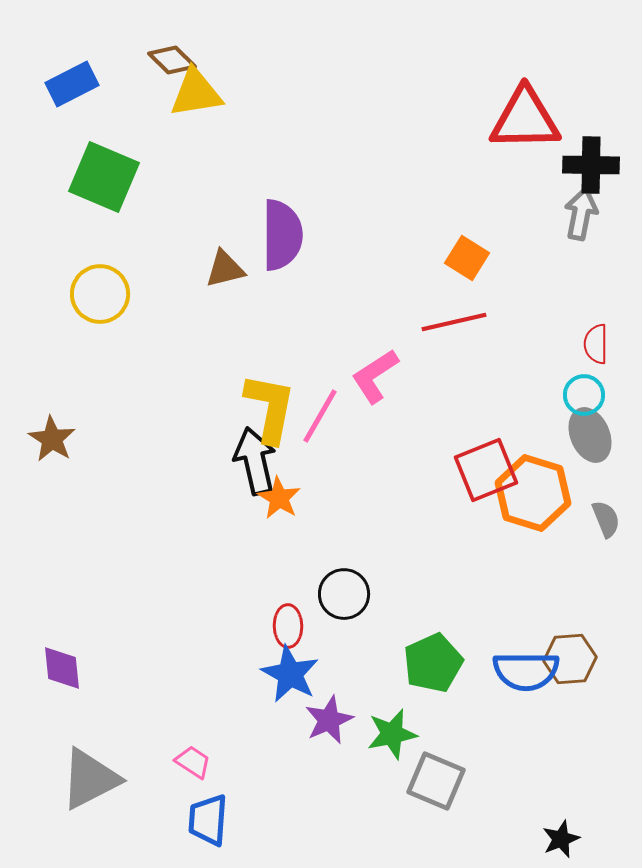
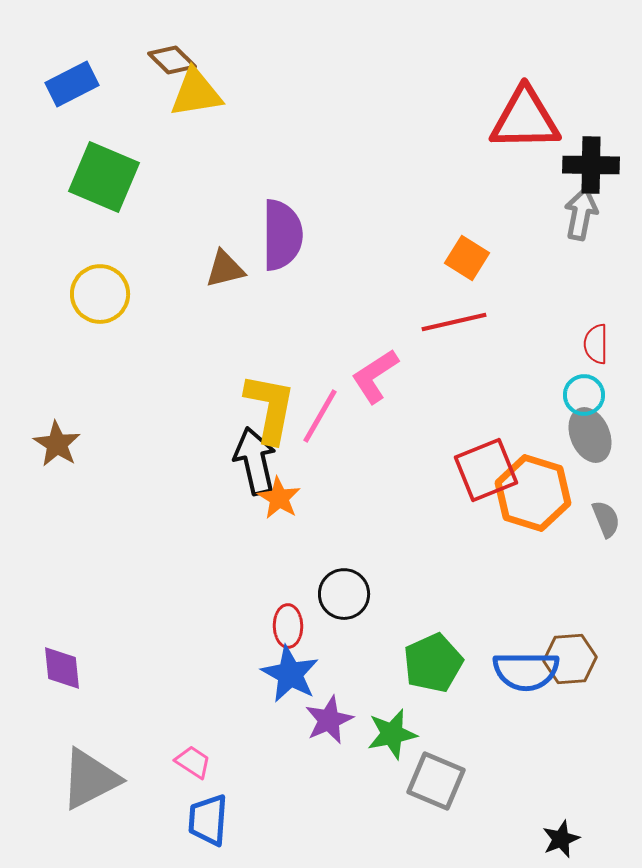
brown star: moved 5 px right, 5 px down
